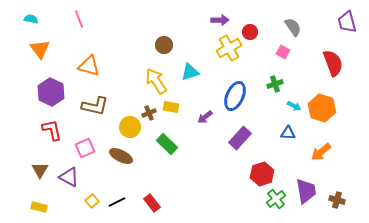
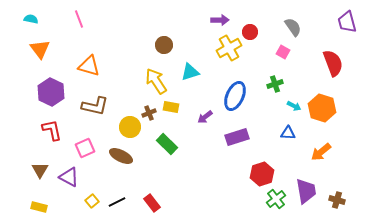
purple rectangle at (240, 138): moved 3 px left, 1 px up; rotated 30 degrees clockwise
